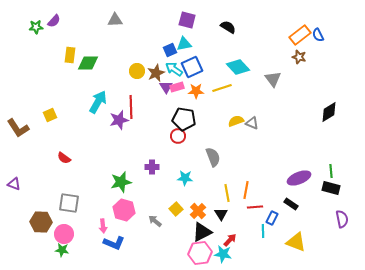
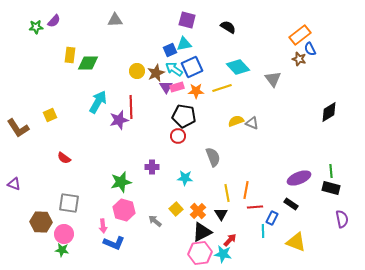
blue semicircle at (318, 35): moved 8 px left, 14 px down
brown star at (299, 57): moved 2 px down
black pentagon at (184, 119): moved 3 px up
